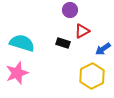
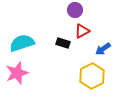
purple circle: moved 5 px right
cyan semicircle: rotated 35 degrees counterclockwise
